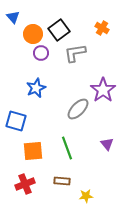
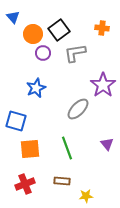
orange cross: rotated 24 degrees counterclockwise
purple circle: moved 2 px right
purple star: moved 5 px up
orange square: moved 3 px left, 2 px up
